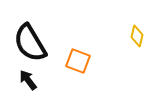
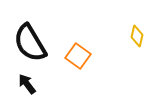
orange square: moved 5 px up; rotated 15 degrees clockwise
black arrow: moved 1 px left, 4 px down
